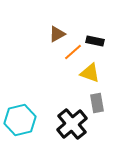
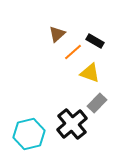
brown triangle: rotated 12 degrees counterclockwise
black rectangle: rotated 18 degrees clockwise
gray rectangle: rotated 54 degrees clockwise
cyan hexagon: moved 9 px right, 14 px down
